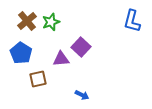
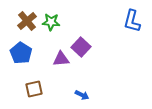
green star: rotated 24 degrees clockwise
brown square: moved 4 px left, 10 px down
